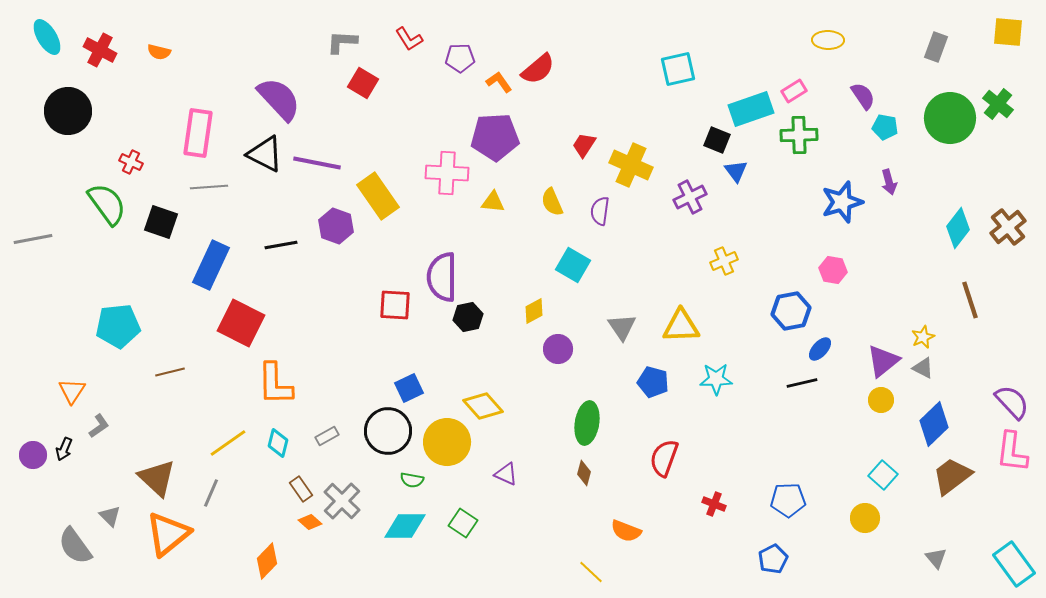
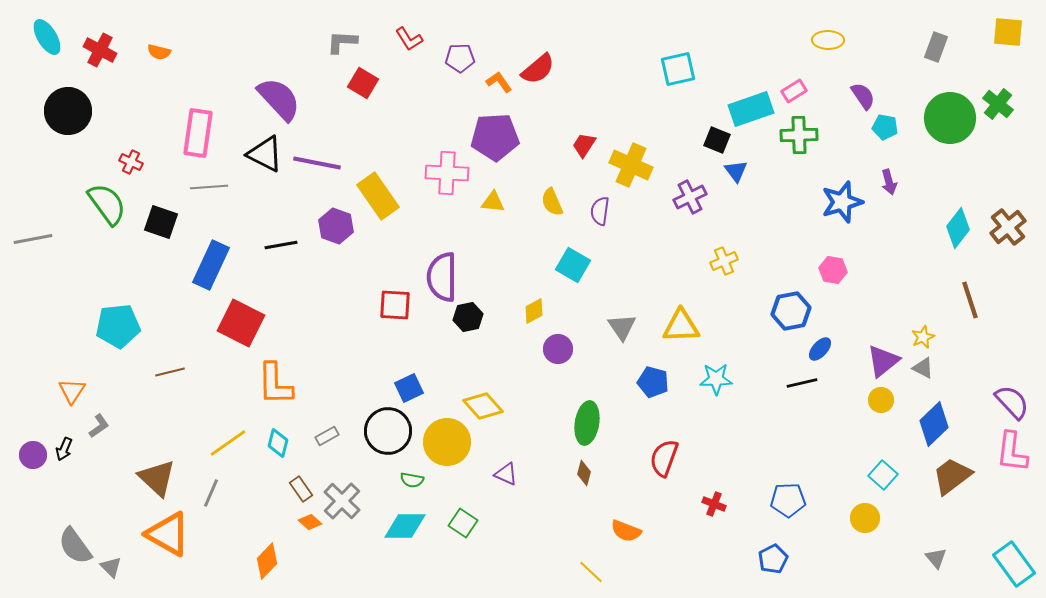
gray triangle at (110, 516): moved 1 px right, 51 px down
orange triangle at (168, 534): rotated 51 degrees counterclockwise
